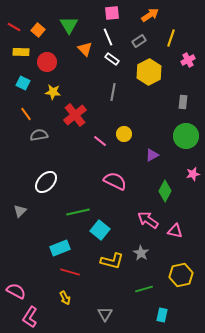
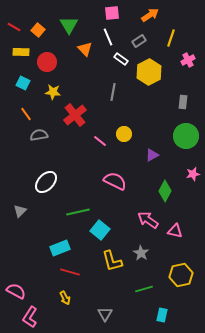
white rectangle at (112, 59): moved 9 px right
yellow L-shape at (112, 261): rotated 60 degrees clockwise
